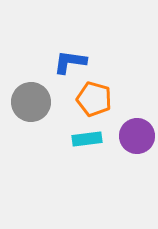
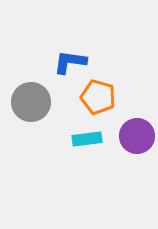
orange pentagon: moved 4 px right, 2 px up
